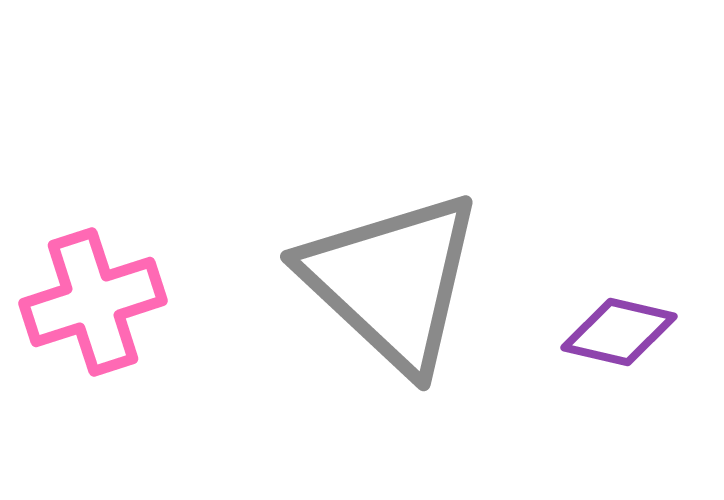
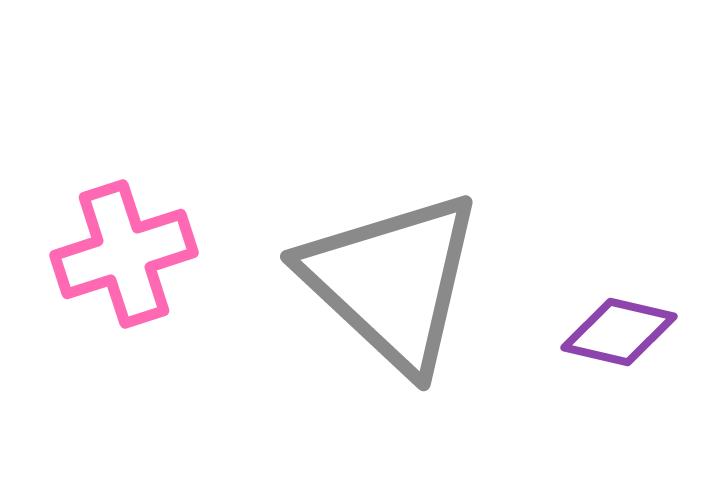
pink cross: moved 31 px right, 48 px up
